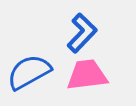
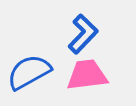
blue L-shape: moved 1 px right, 1 px down
